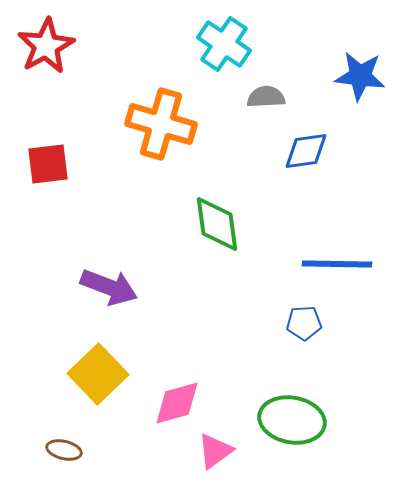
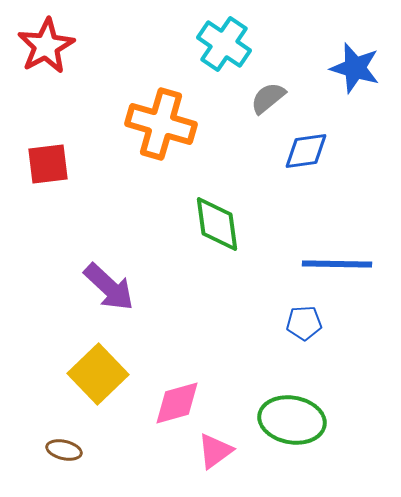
blue star: moved 5 px left, 8 px up; rotated 9 degrees clockwise
gray semicircle: moved 2 px right, 1 px down; rotated 36 degrees counterclockwise
purple arrow: rotated 22 degrees clockwise
